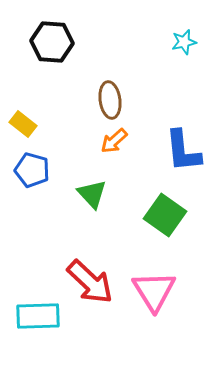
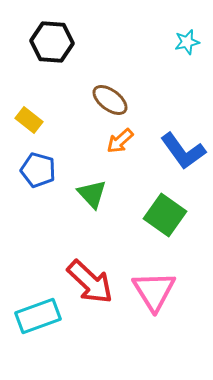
cyan star: moved 3 px right
brown ellipse: rotated 45 degrees counterclockwise
yellow rectangle: moved 6 px right, 4 px up
orange arrow: moved 6 px right
blue L-shape: rotated 30 degrees counterclockwise
blue pentagon: moved 6 px right
cyan rectangle: rotated 18 degrees counterclockwise
